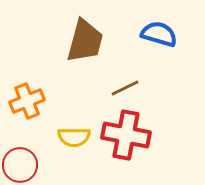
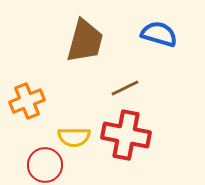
red circle: moved 25 px right
